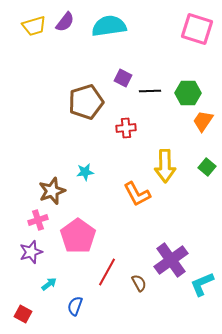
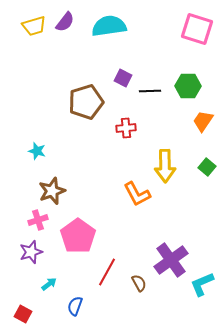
green hexagon: moved 7 px up
cyan star: moved 48 px left, 21 px up; rotated 24 degrees clockwise
